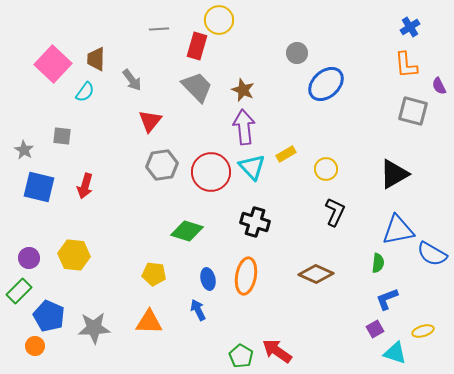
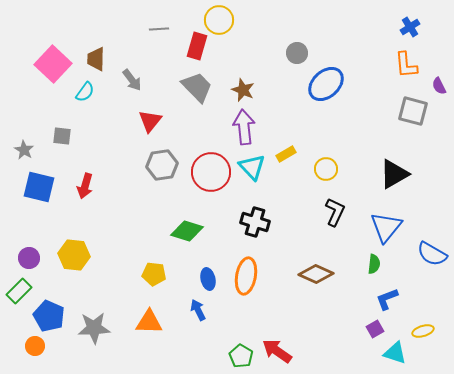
blue triangle at (398, 230): moved 12 px left, 3 px up; rotated 40 degrees counterclockwise
green semicircle at (378, 263): moved 4 px left, 1 px down
